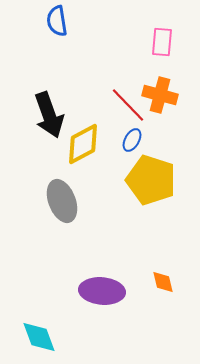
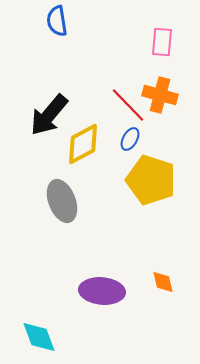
black arrow: rotated 60 degrees clockwise
blue ellipse: moved 2 px left, 1 px up
